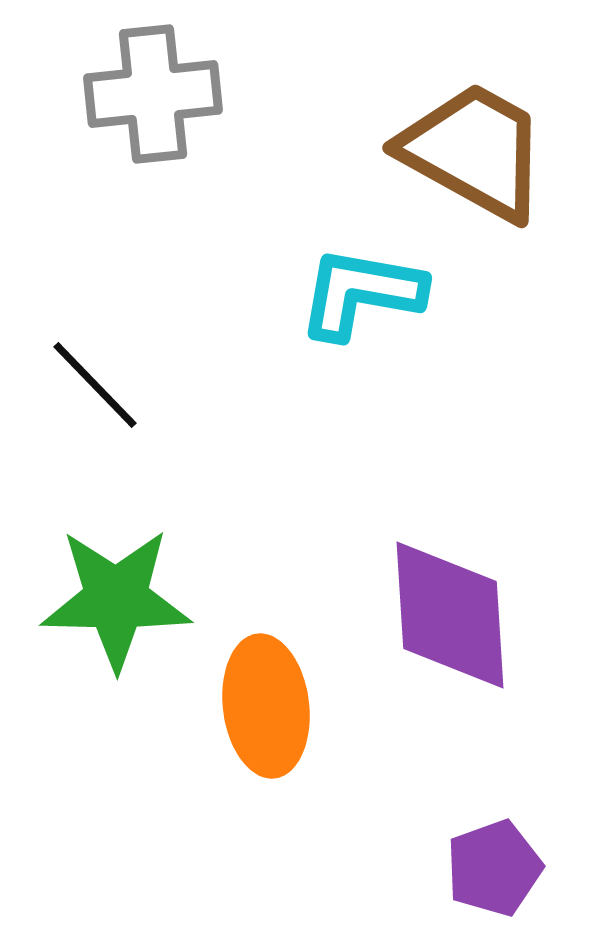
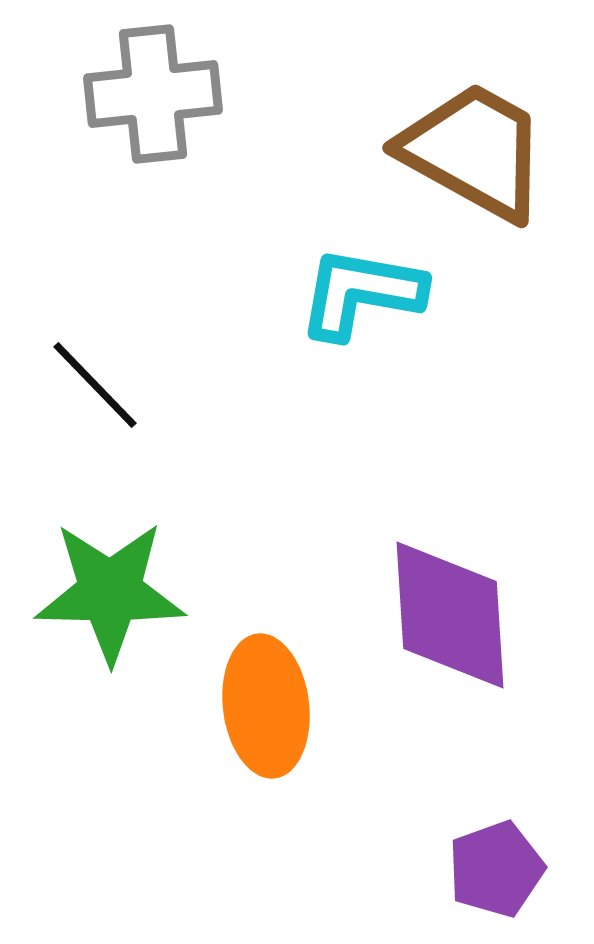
green star: moved 6 px left, 7 px up
purple pentagon: moved 2 px right, 1 px down
